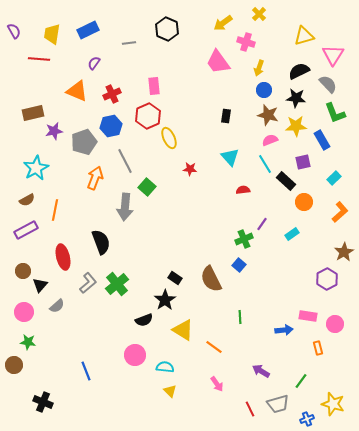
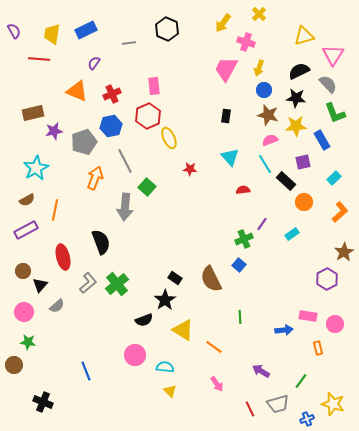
yellow arrow at (223, 23): rotated 18 degrees counterclockwise
blue rectangle at (88, 30): moved 2 px left
pink trapezoid at (218, 62): moved 8 px right, 7 px down; rotated 64 degrees clockwise
